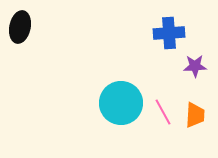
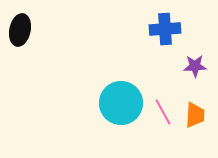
black ellipse: moved 3 px down
blue cross: moved 4 px left, 4 px up
